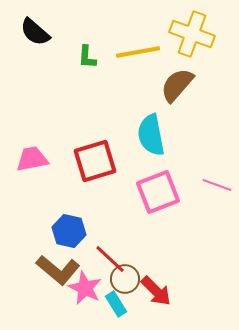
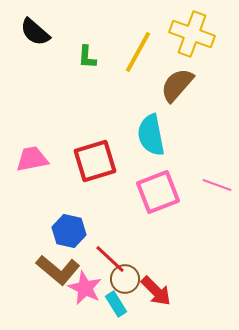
yellow line: rotated 51 degrees counterclockwise
